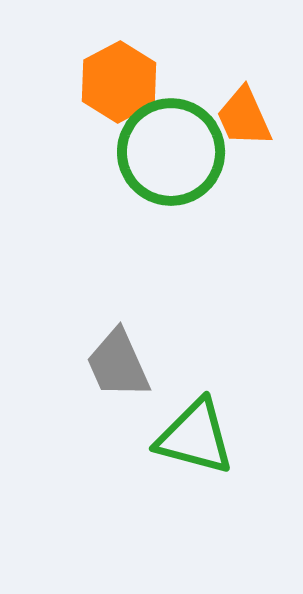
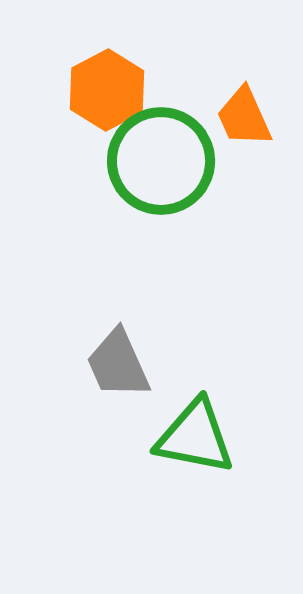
orange hexagon: moved 12 px left, 8 px down
green circle: moved 10 px left, 9 px down
green triangle: rotated 4 degrees counterclockwise
